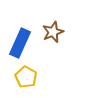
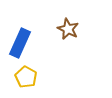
brown star: moved 15 px right, 3 px up; rotated 25 degrees counterclockwise
